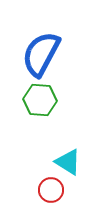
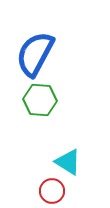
blue semicircle: moved 6 px left
red circle: moved 1 px right, 1 px down
